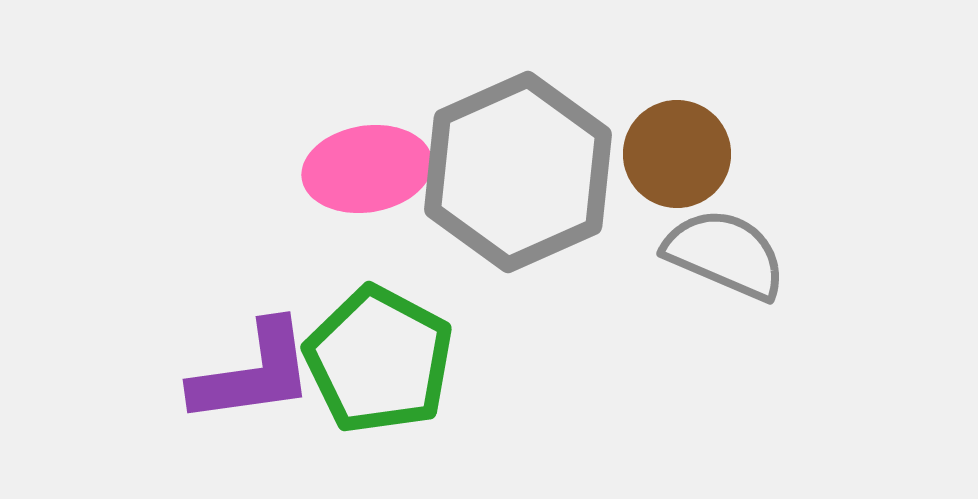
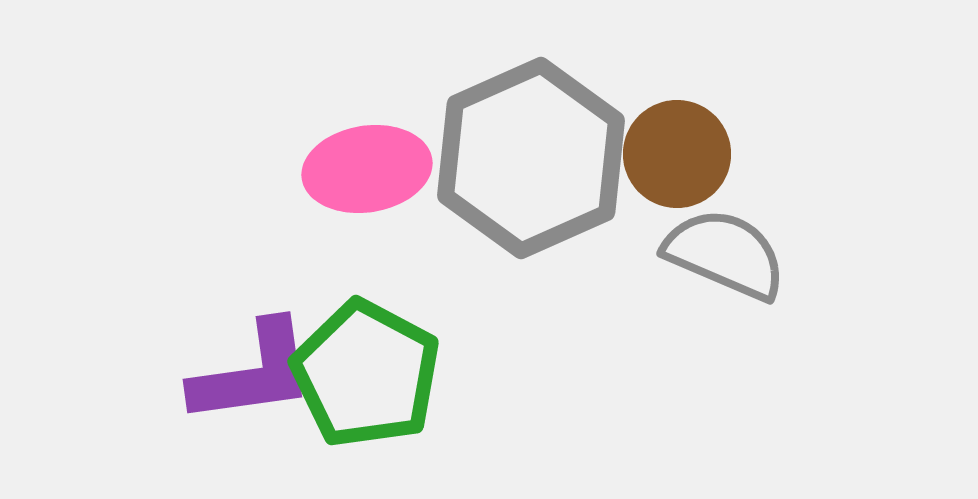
gray hexagon: moved 13 px right, 14 px up
green pentagon: moved 13 px left, 14 px down
